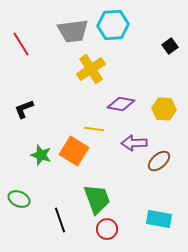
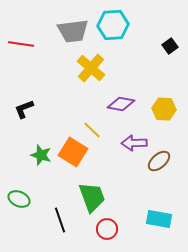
red line: rotated 50 degrees counterclockwise
yellow cross: moved 1 px up; rotated 16 degrees counterclockwise
yellow line: moved 2 px left, 1 px down; rotated 36 degrees clockwise
orange square: moved 1 px left, 1 px down
green trapezoid: moved 5 px left, 2 px up
